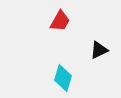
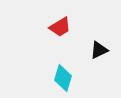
red trapezoid: moved 6 px down; rotated 30 degrees clockwise
